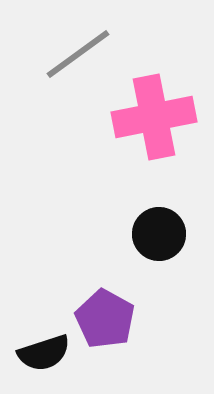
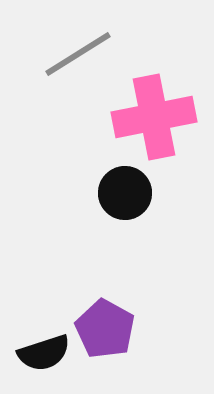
gray line: rotated 4 degrees clockwise
black circle: moved 34 px left, 41 px up
purple pentagon: moved 10 px down
